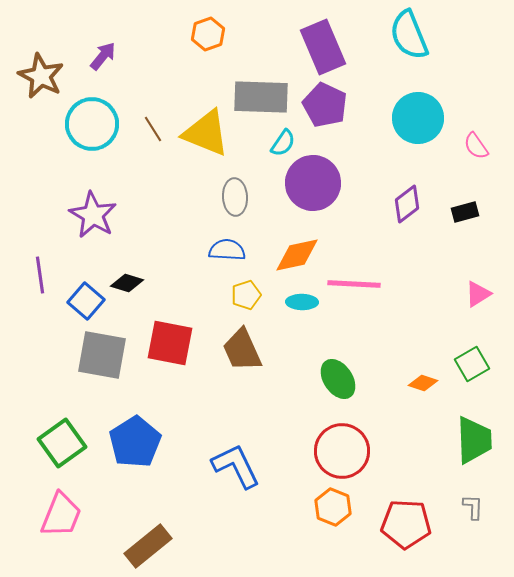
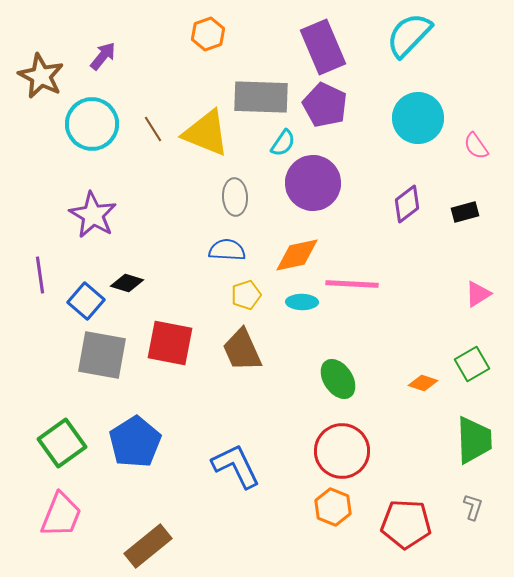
cyan semicircle at (409, 35): rotated 66 degrees clockwise
pink line at (354, 284): moved 2 px left
gray L-shape at (473, 507): rotated 16 degrees clockwise
